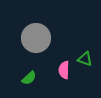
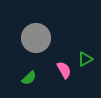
green triangle: rotated 49 degrees counterclockwise
pink semicircle: rotated 150 degrees clockwise
